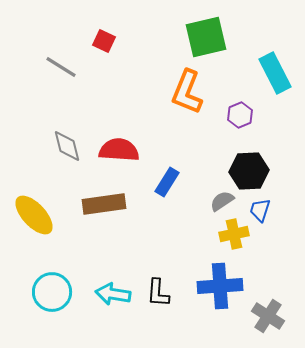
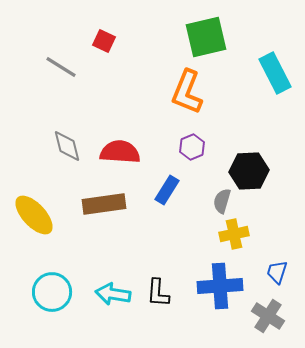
purple hexagon: moved 48 px left, 32 px down
red semicircle: moved 1 px right, 2 px down
blue rectangle: moved 8 px down
gray semicircle: rotated 40 degrees counterclockwise
blue trapezoid: moved 17 px right, 62 px down
